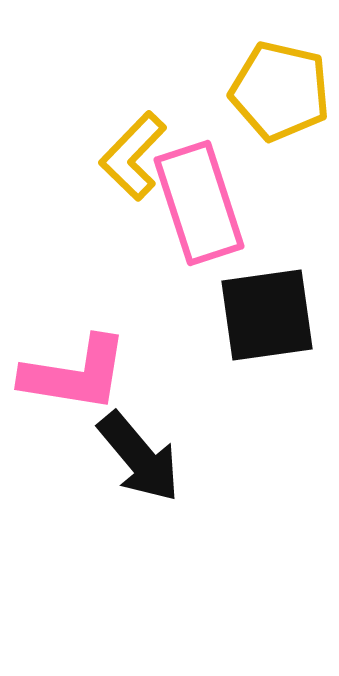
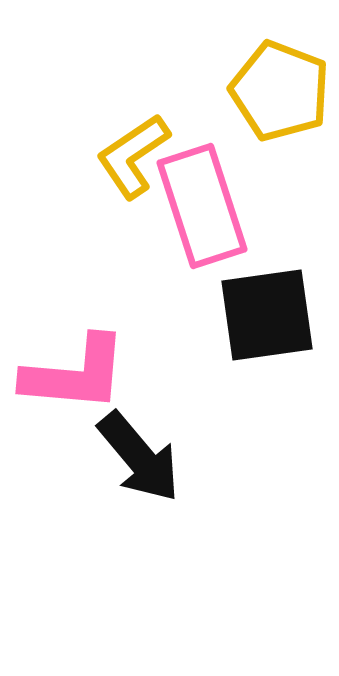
yellow pentagon: rotated 8 degrees clockwise
yellow L-shape: rotated 12 degrees clockwise
pink rectangle: moved 3 px right, 3 px down
pink L-shape: rotated 4 degrees counterclockwise
